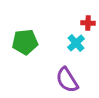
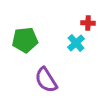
green pentagon: moved 2 px up
purple semicircle: moved 21 px left
